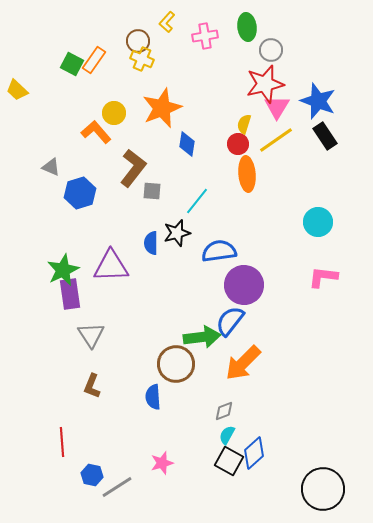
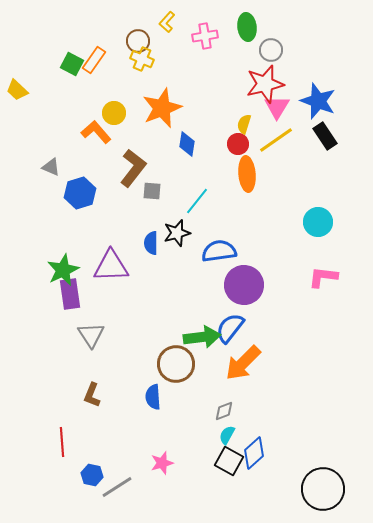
blue semicircle at (230, 321): moved 7 px down
brown L-shape at (92, 386): moved 9 px down
